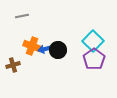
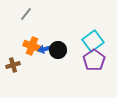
gray line: moved 4 px right, 2 px up; rotated 40 degrees counterclockwise
cyan square: rotated 10 degrees clockwise
purple pentagon: moved 1 px down
